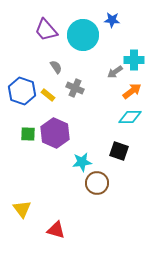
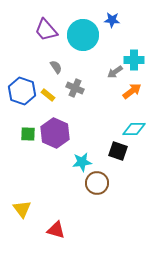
cyan diamond: moved 4 px right, 12 px down
black square: moved 1 px left
